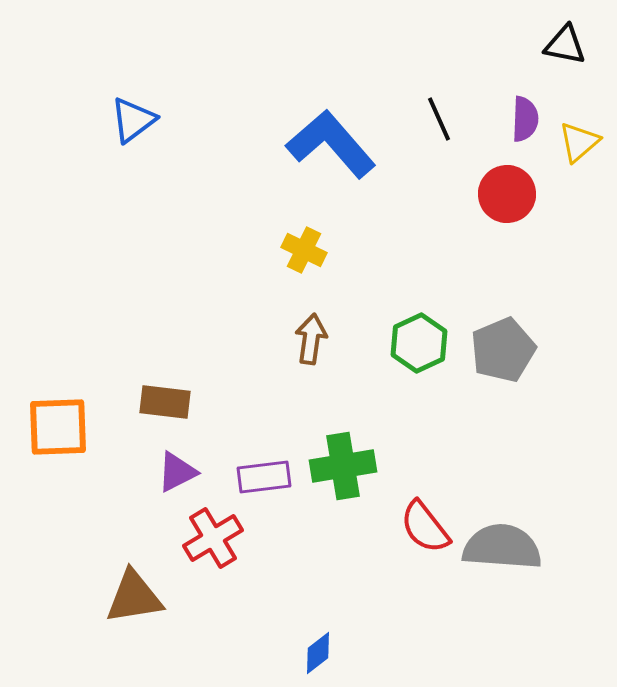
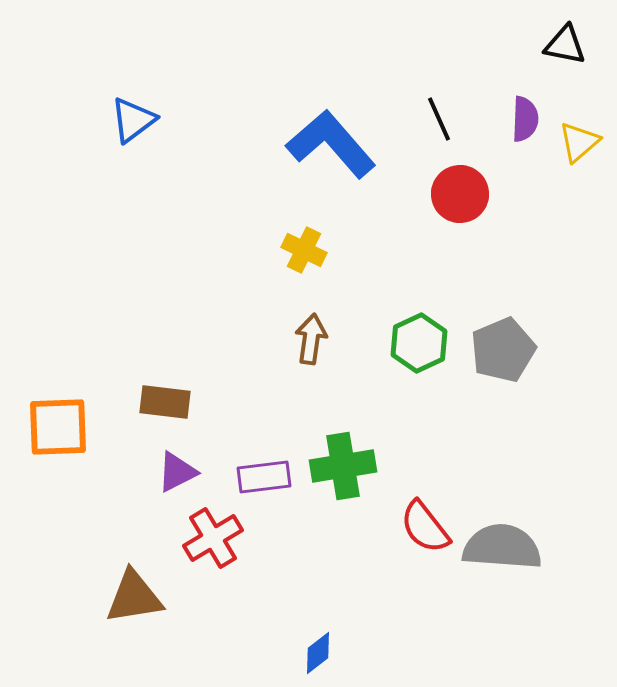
red circle: moved 47 px left
